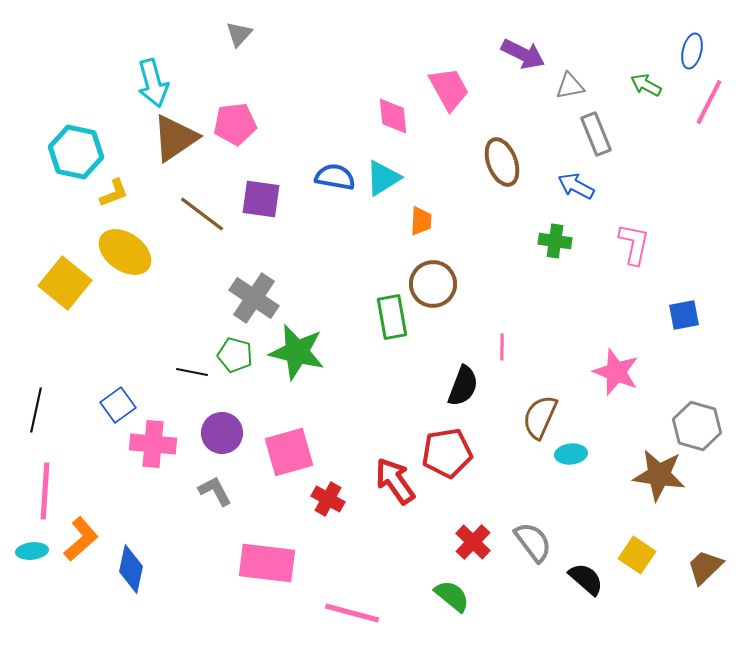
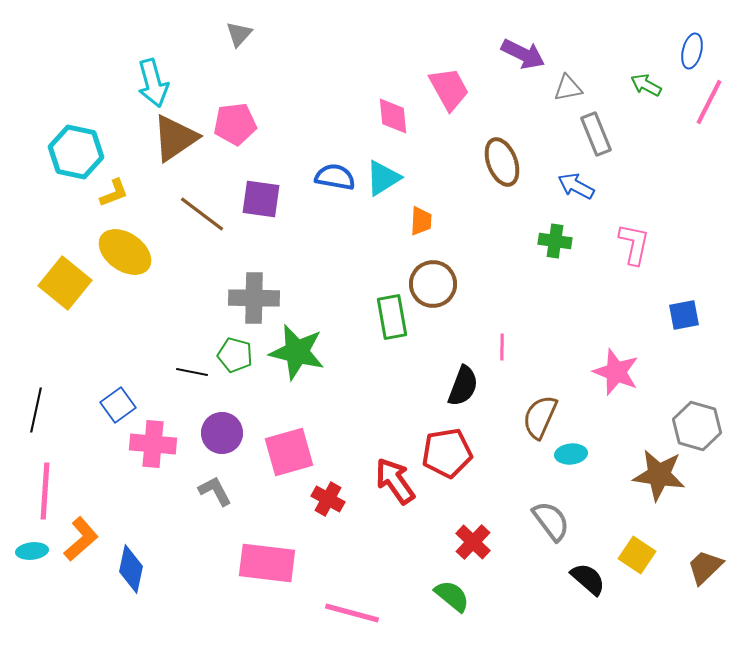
gray triangle at (570, 86): moved 2 px left, 2 px down
gray cross at (254, 298): rotated 33 degrees counterclockwise
gray semicircle at (533, 542): moved 18 px right, 21 px up
black semicircle at (586, 579): moved 2 px right
